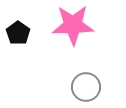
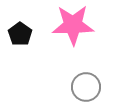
black pentagon: moved 2 px right, 1 px down
